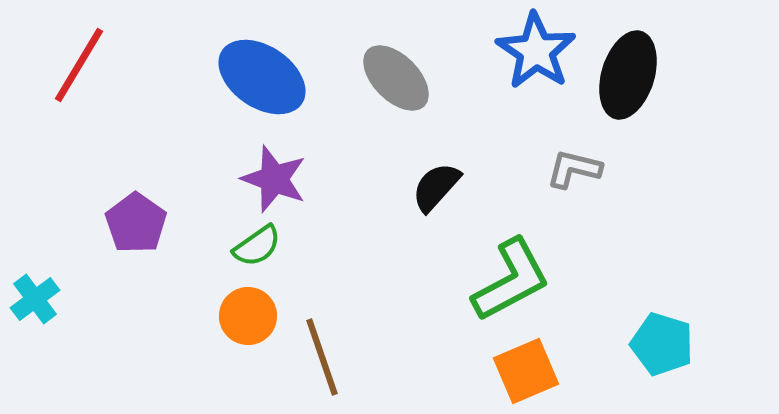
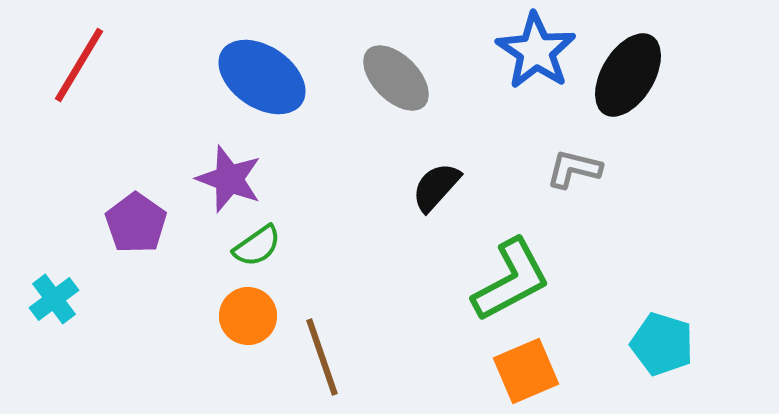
black ellipse: rotated 14 degrees clockwise
purple star: moved 45 px left
cyan cross: moved 19 px right
